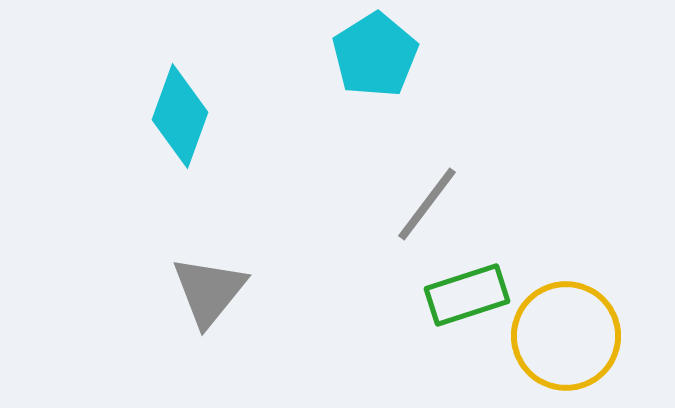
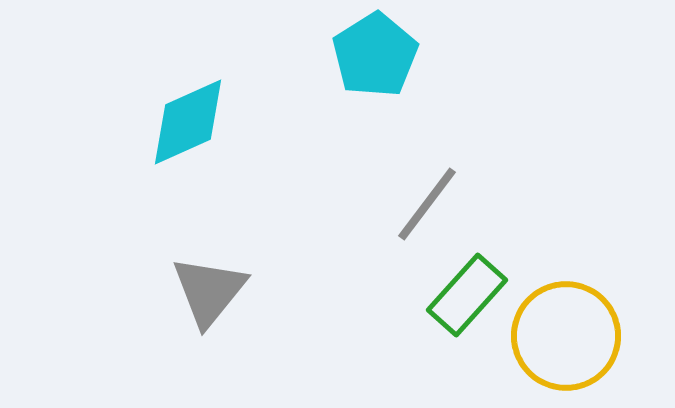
cyan diamond: moved 8 px right, 6 px down; rotated 46 degrees clockwise
green rectangle: rotated 30 degrees counterclockwise
